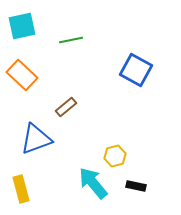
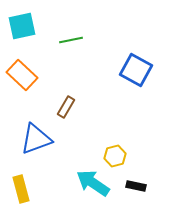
brown rectangle: rotated 20 degrees counterclockwise
cyan arrow: rotated 16 degrees counterclockwise
